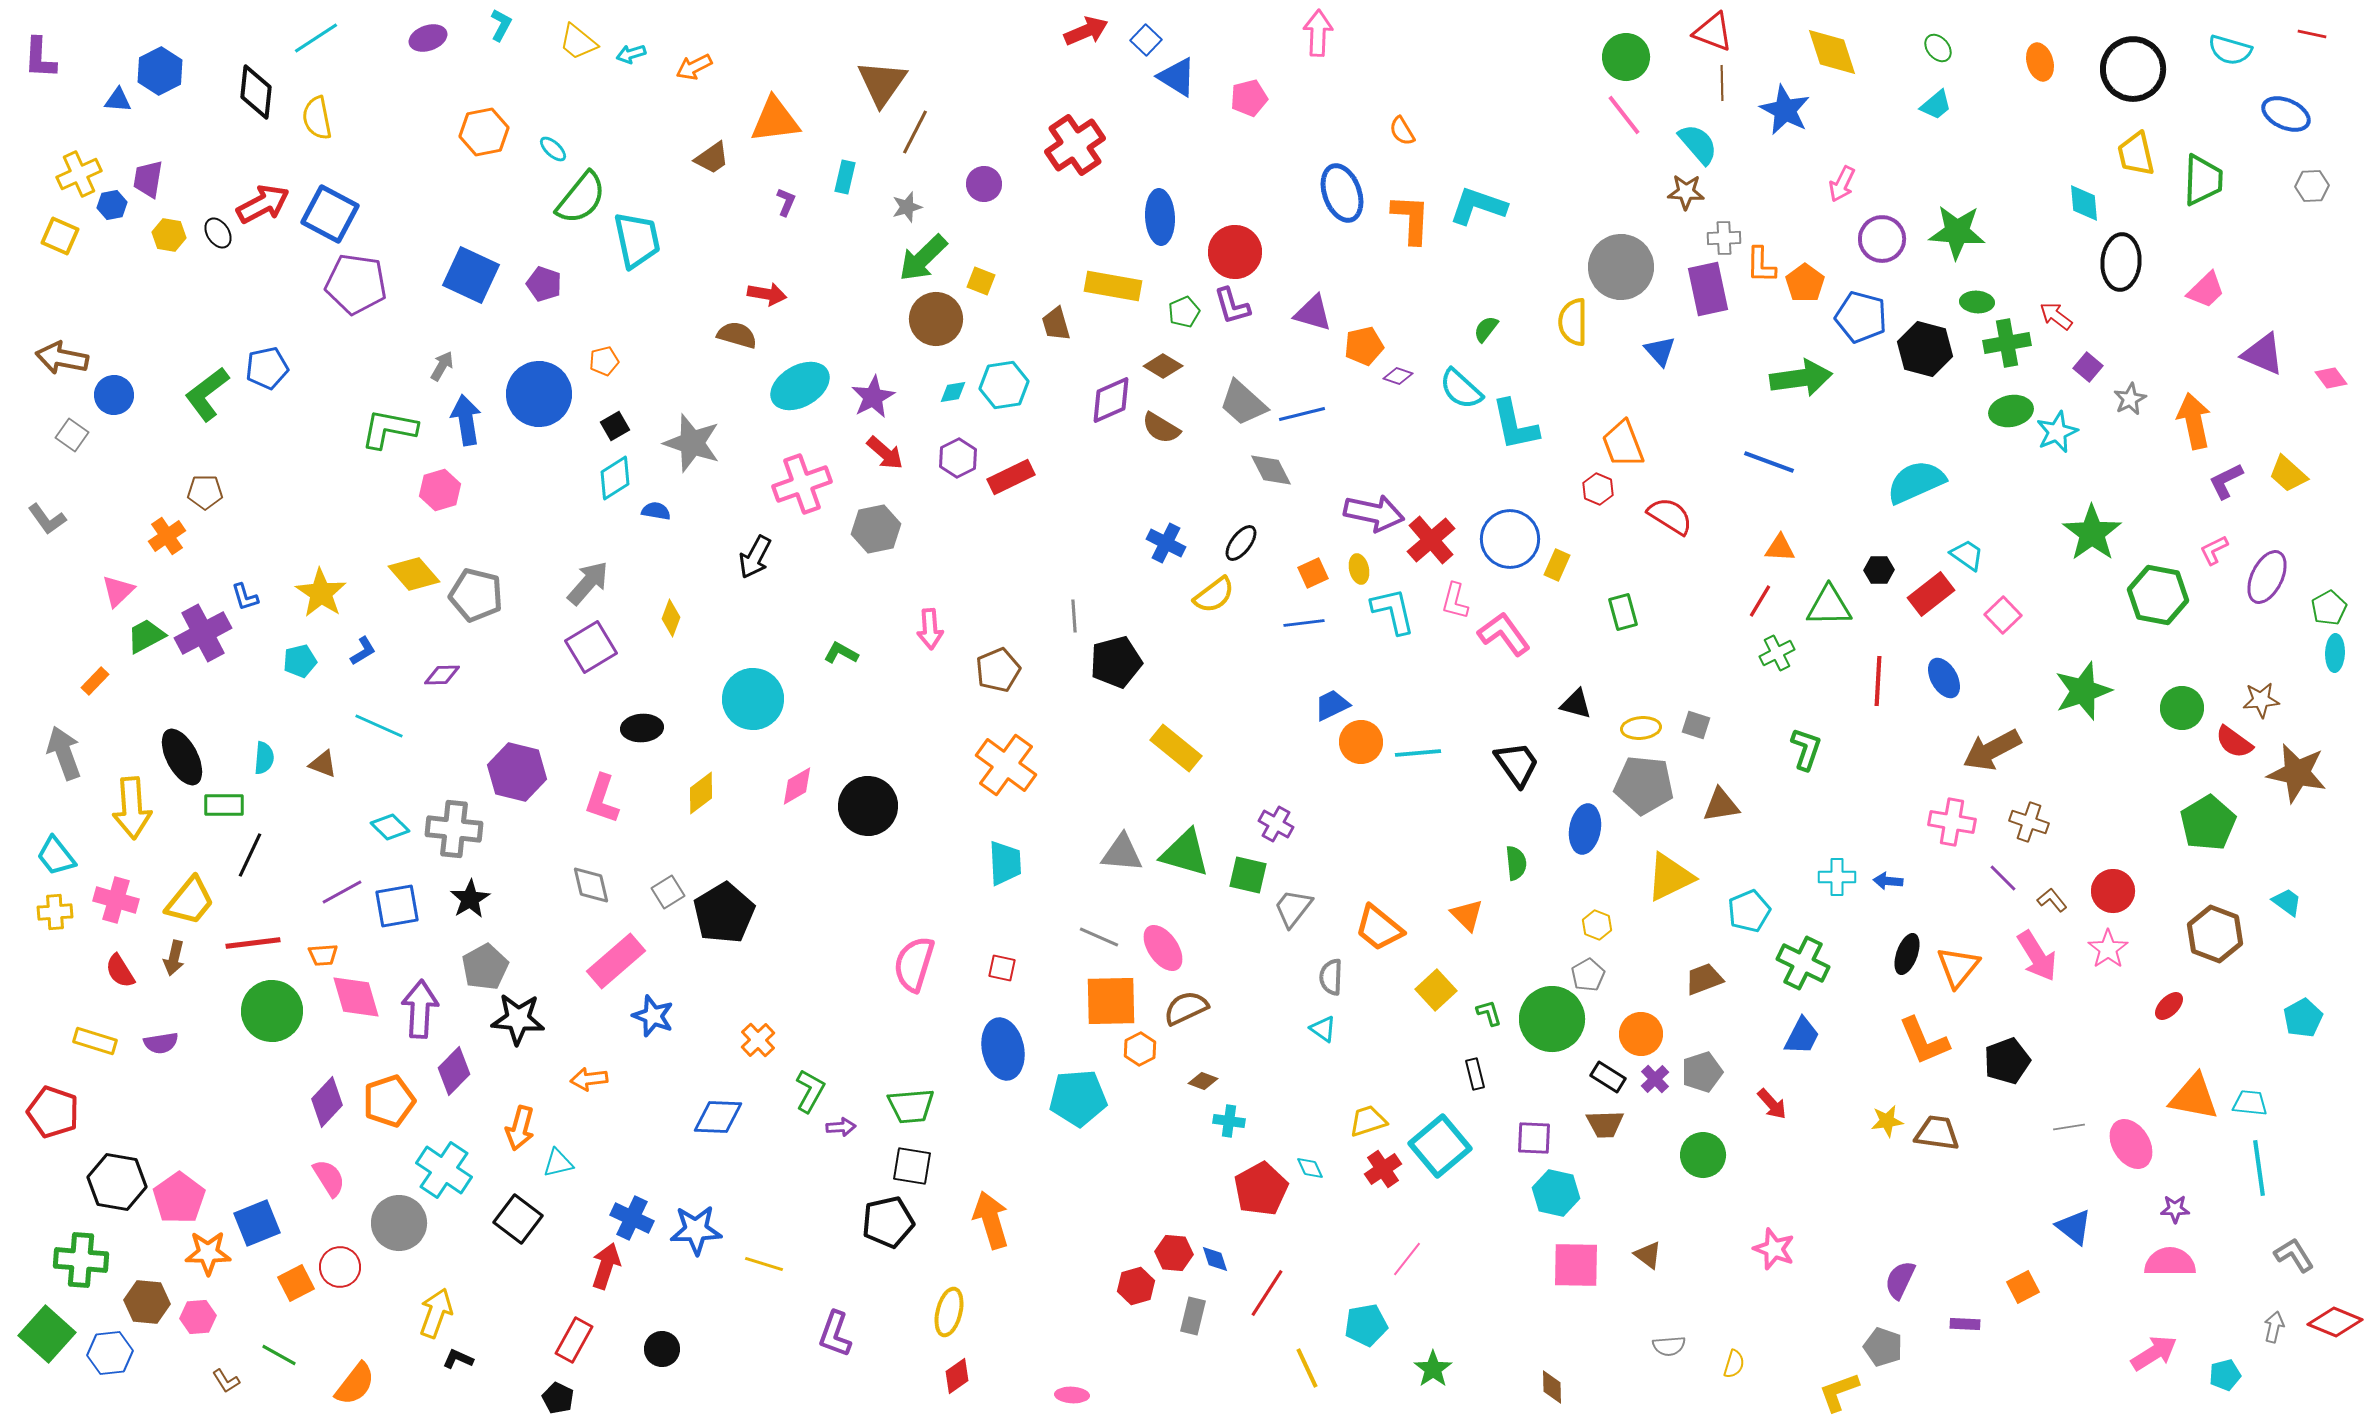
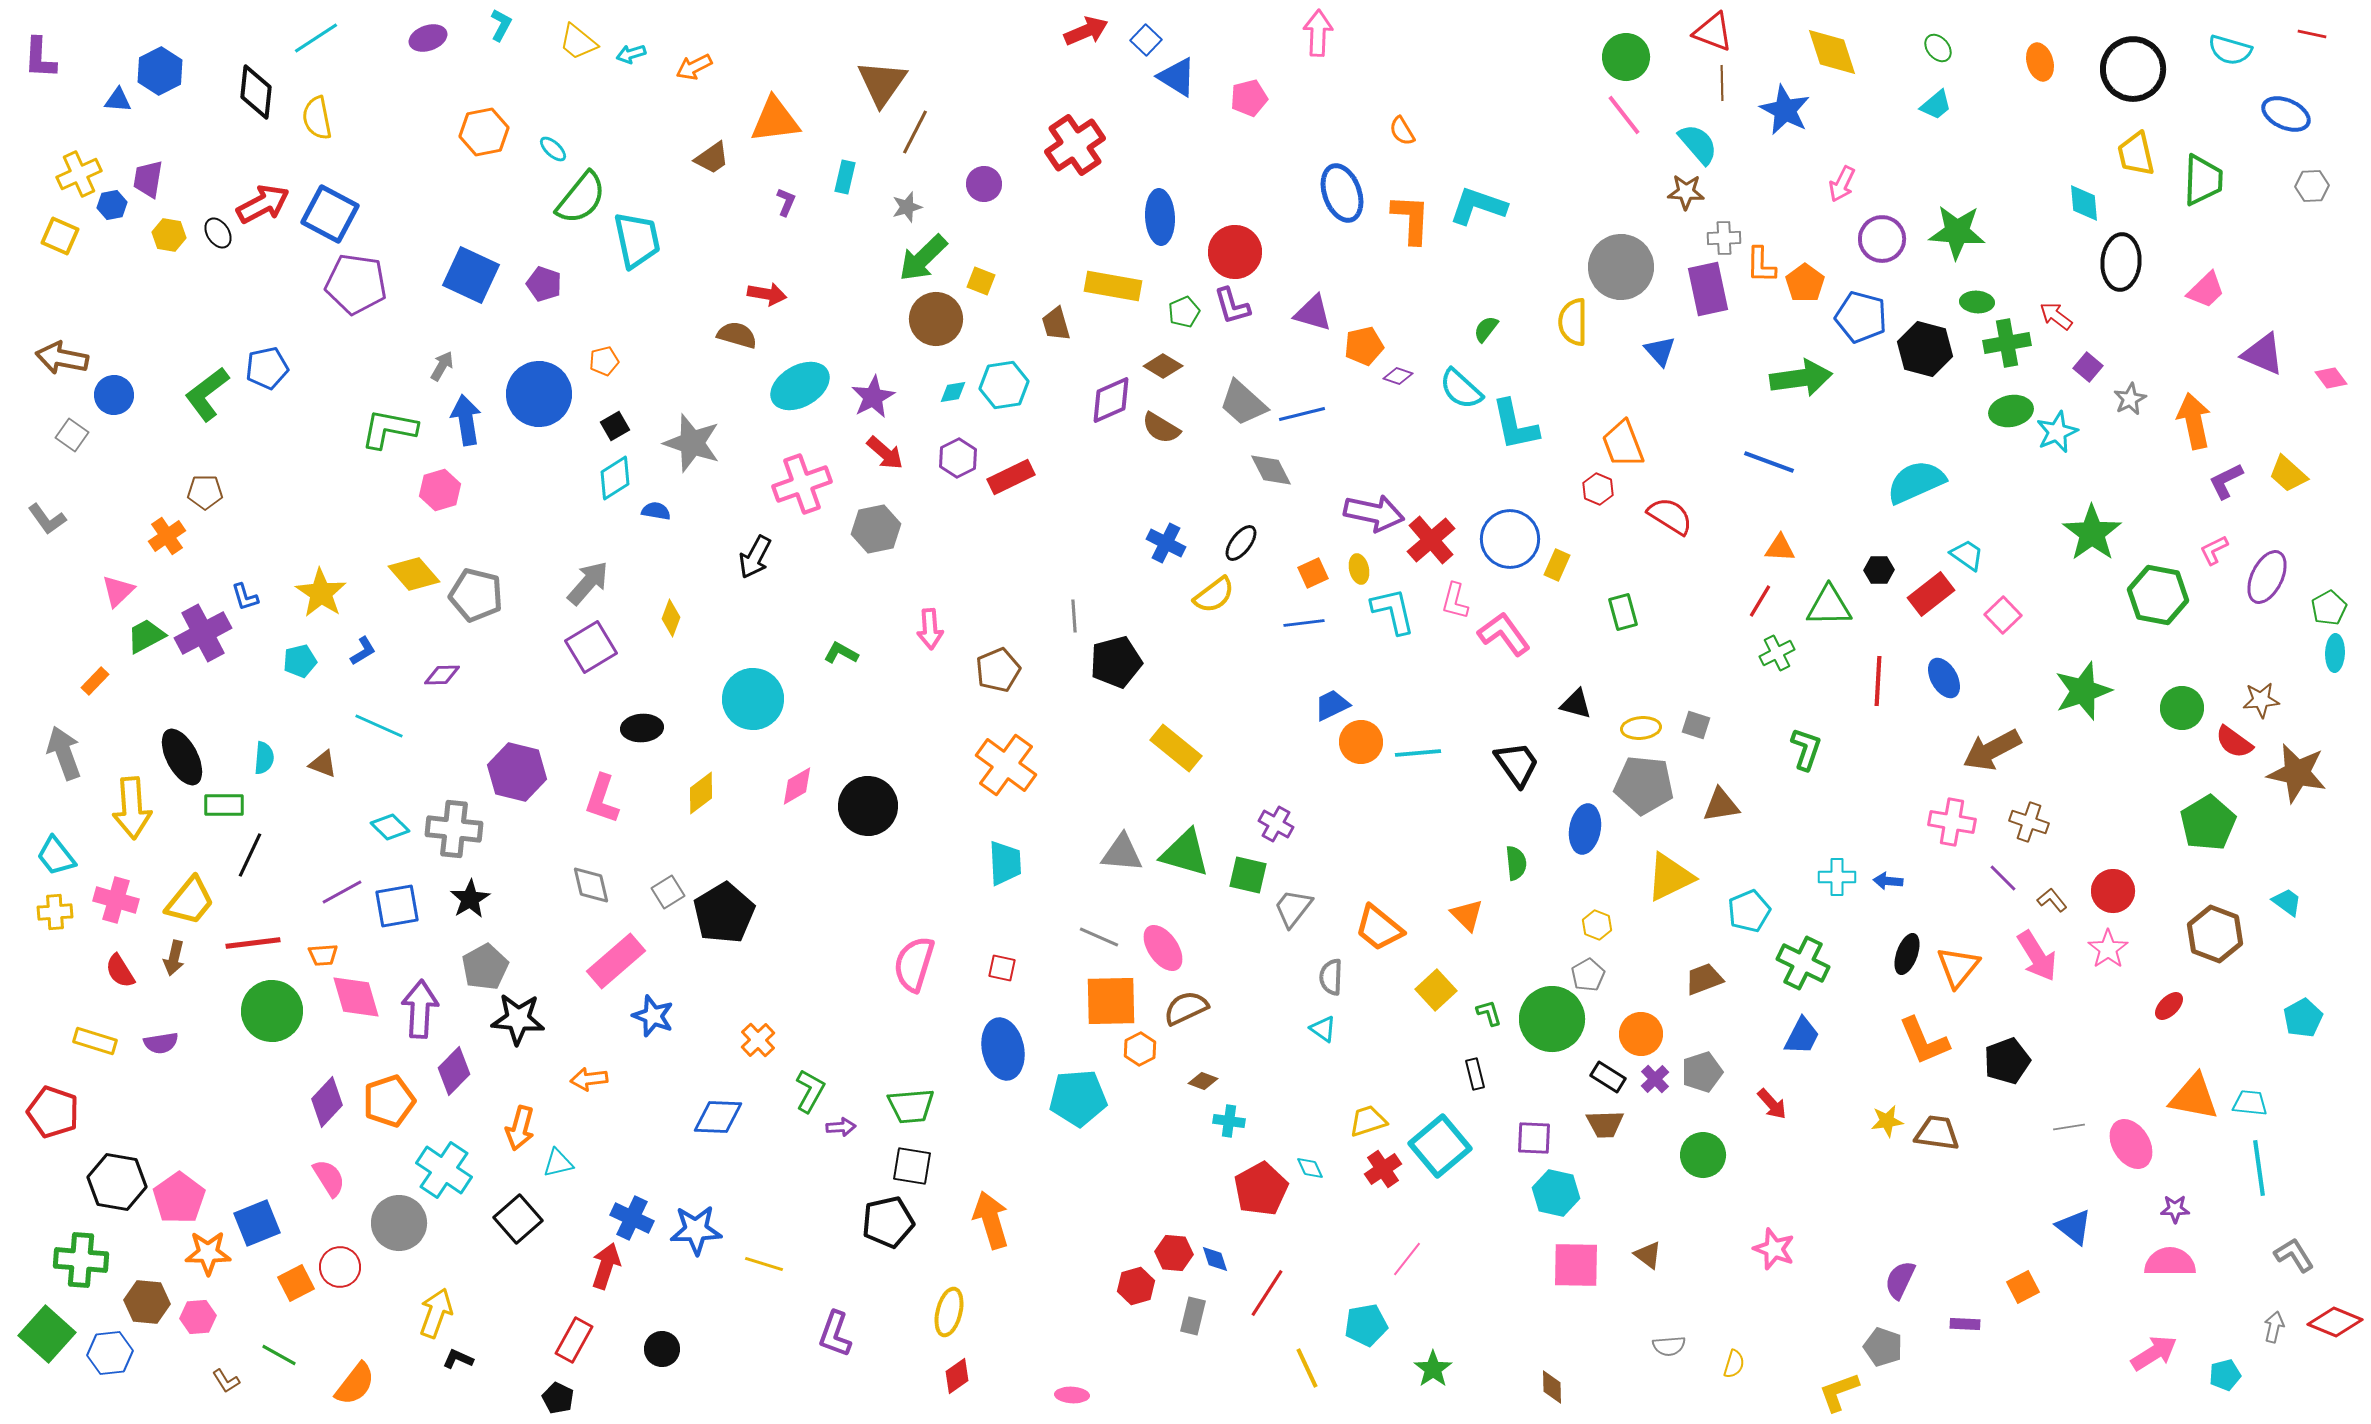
black square at (518, 1219): rotated 12 degrees clockwise
